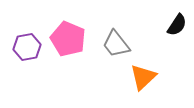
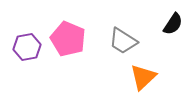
black semicircle: moved 4 px left, 1 px up
gray trapezoid: moved 7 px right, 3 px up; rotated 20 degrees counterclockwise
